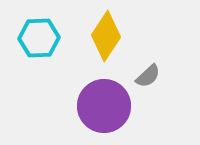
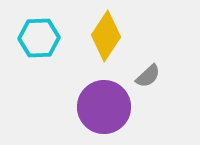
purple circle: moved 1 px down
